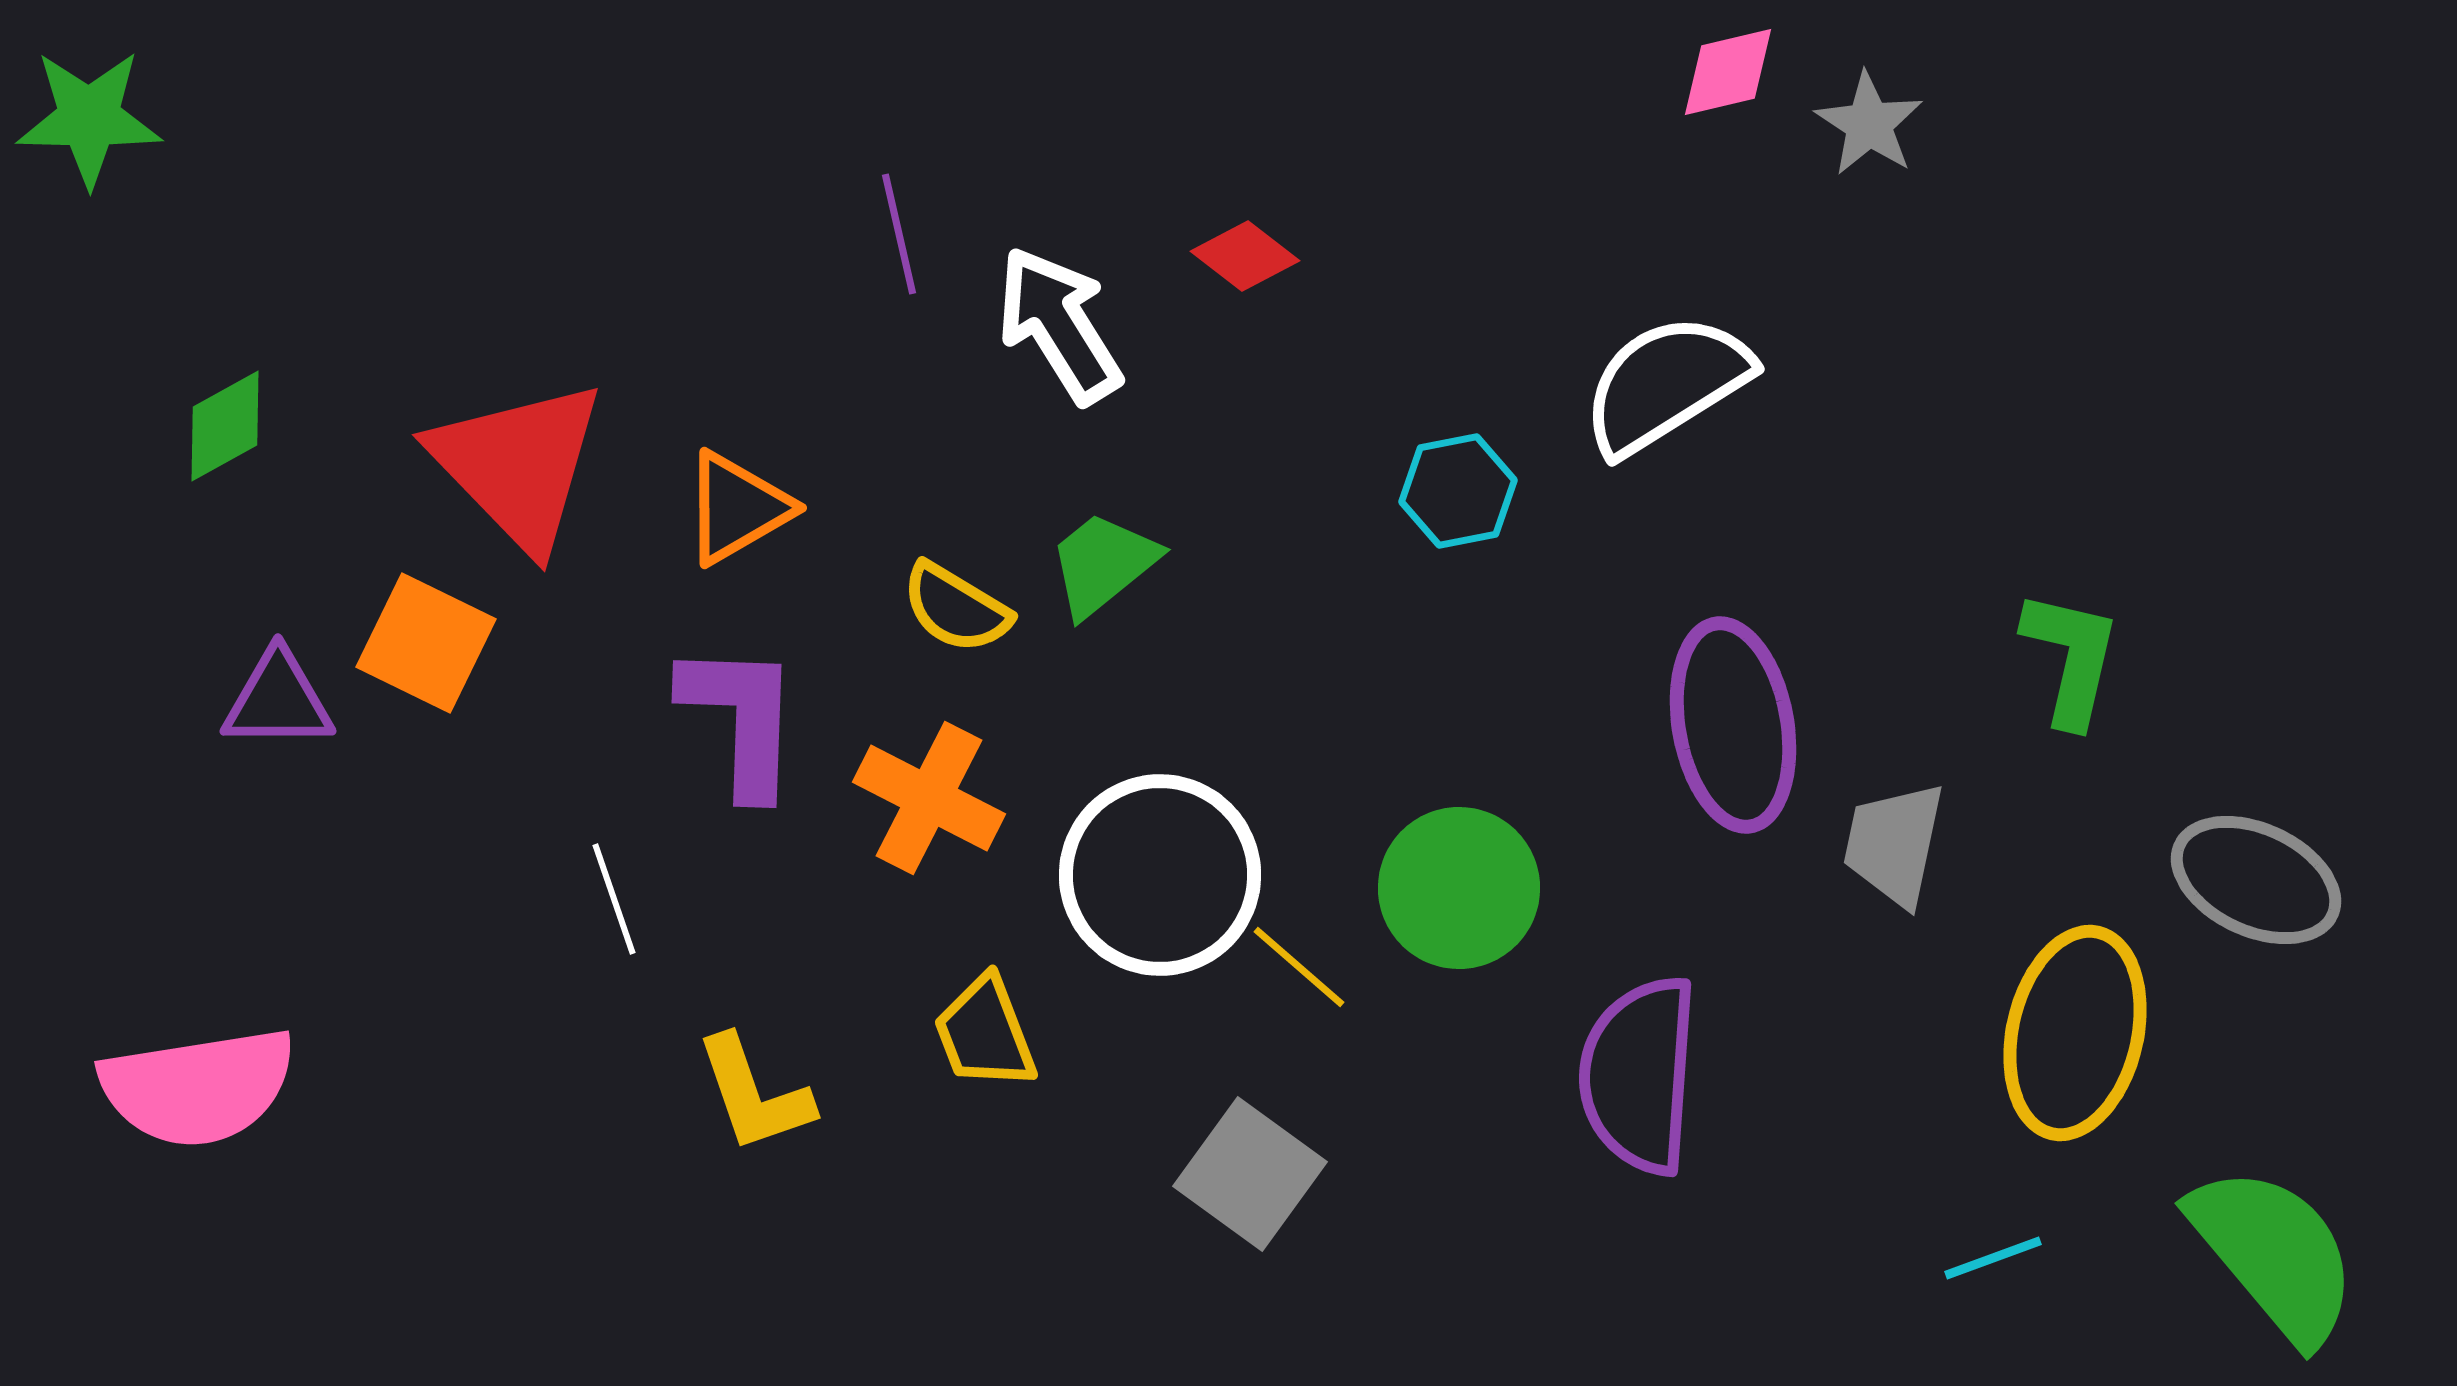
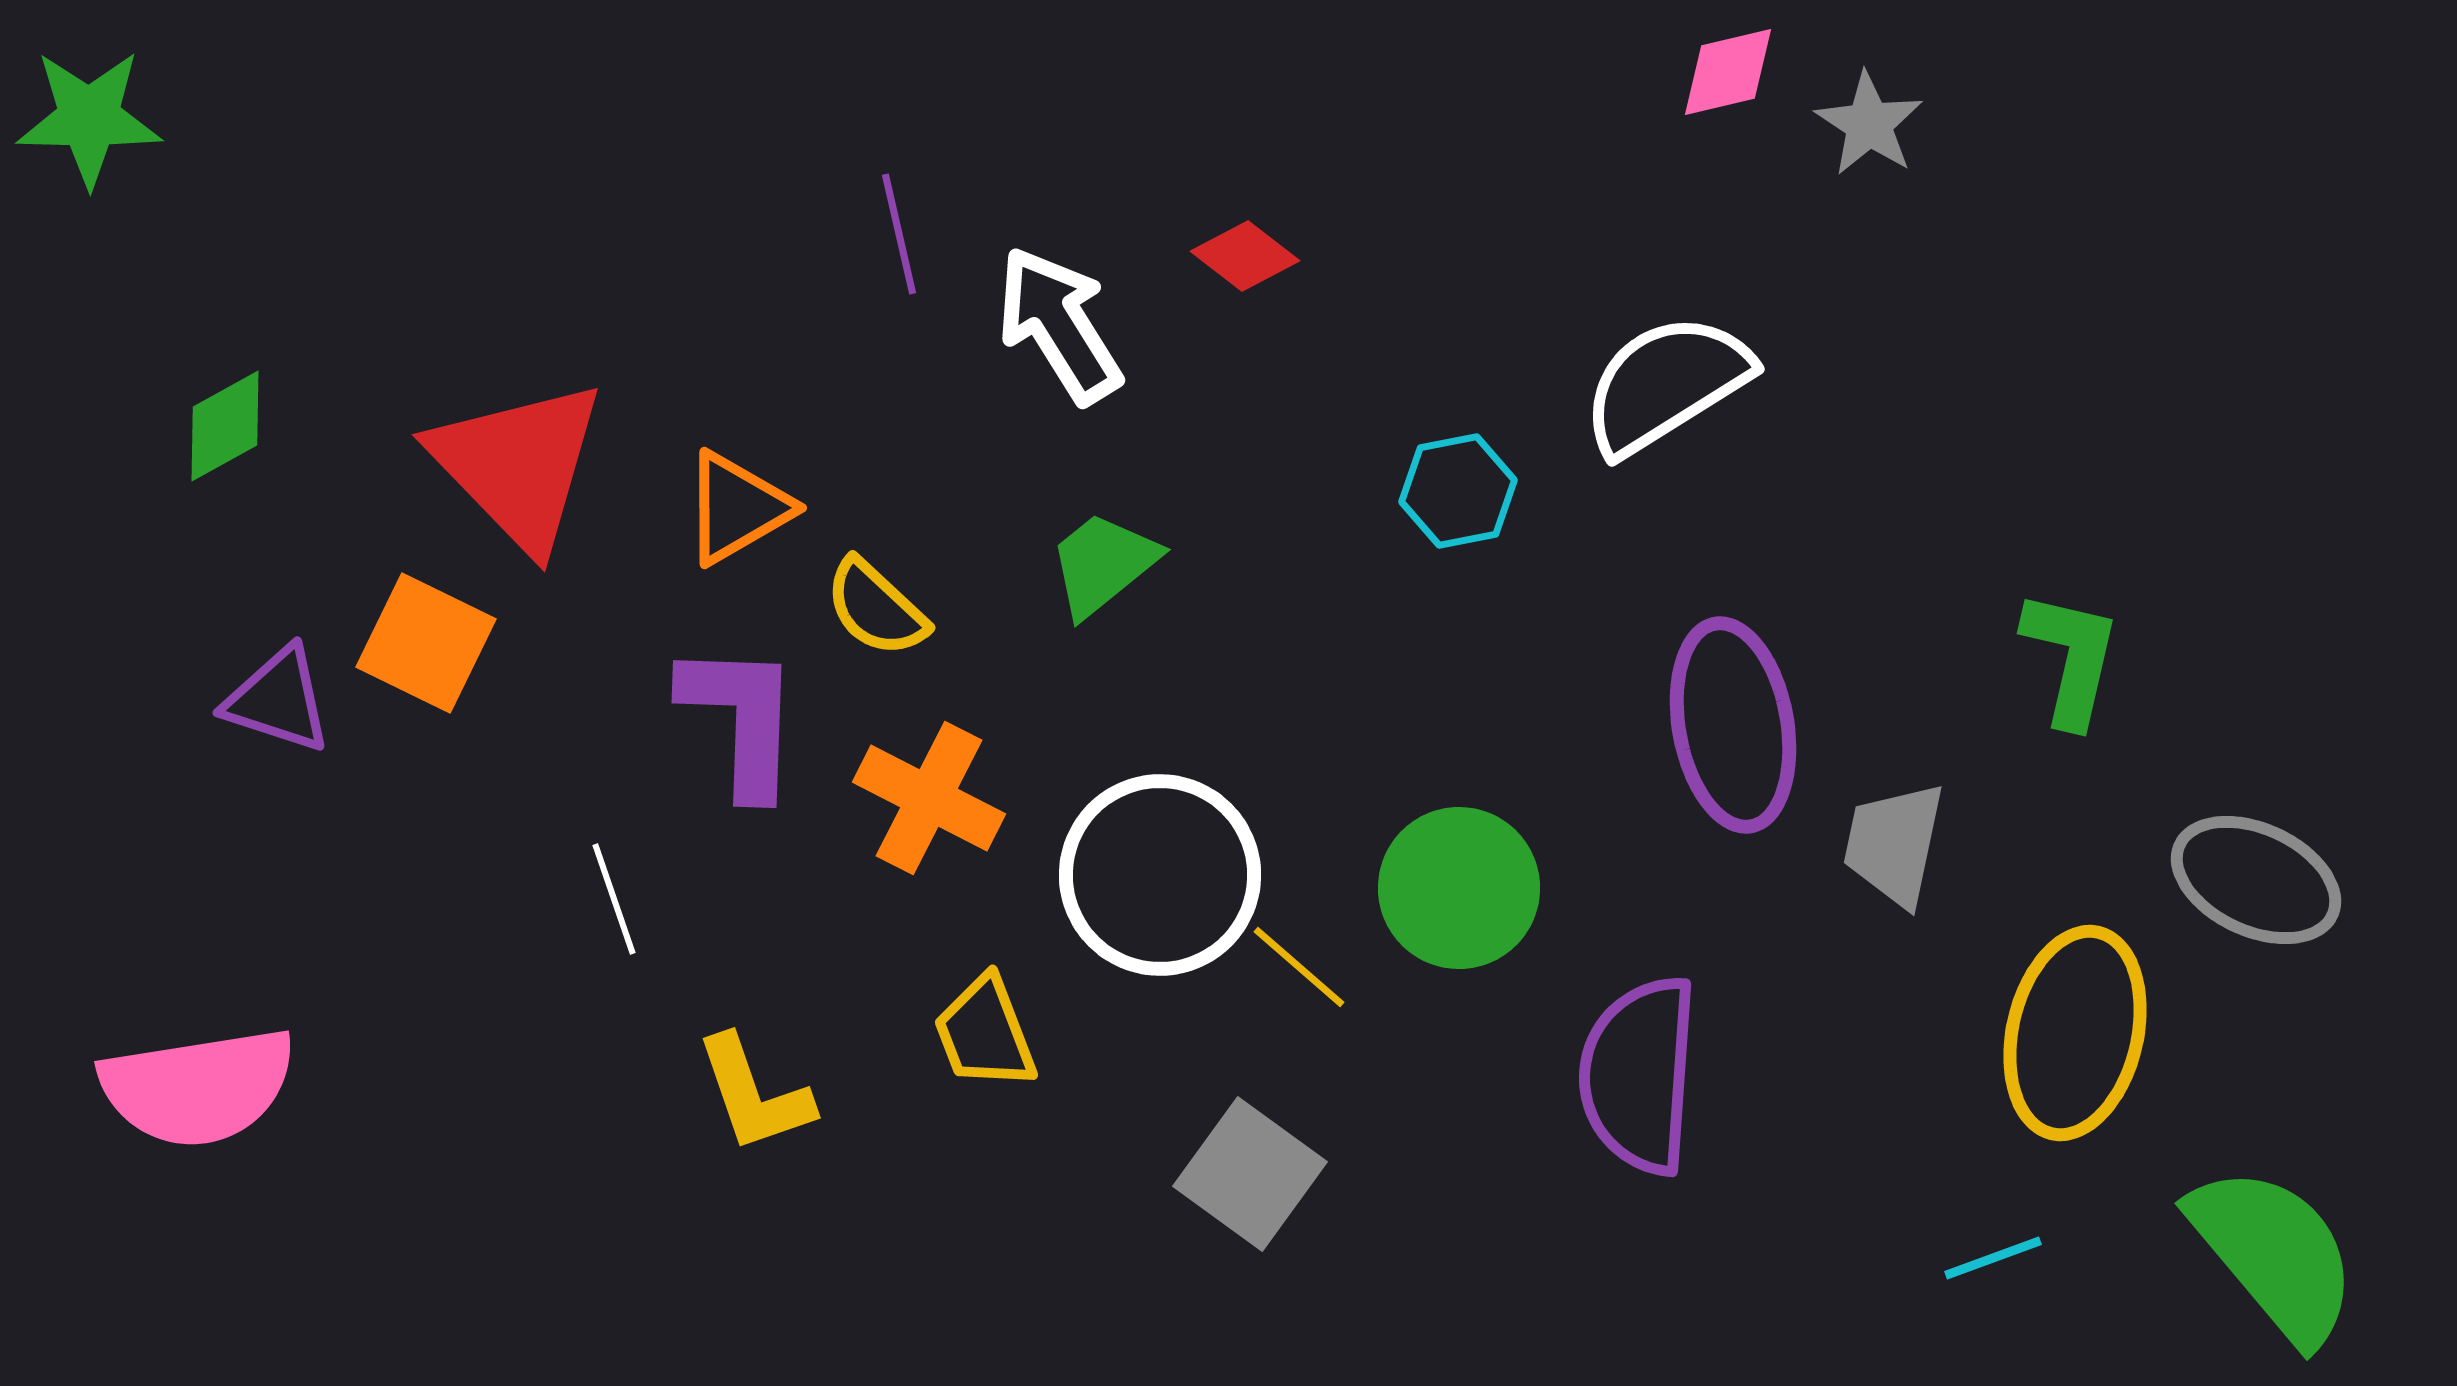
yellow semicircle: moved 80 px left; rotated 12 degrees clockwise
purple triangle: rotated 18 degrees clockwise
